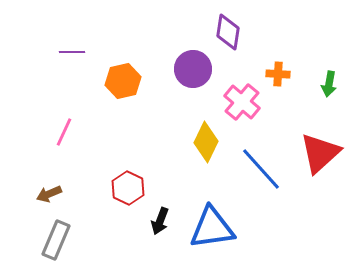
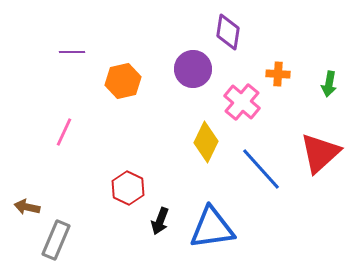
brown arrow: moved 22 px left, 13 px down; rotated 35 degrees clockwise
